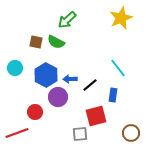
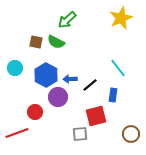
brown circle: moved 1 px down
